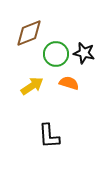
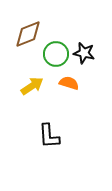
brown diamond: moved 1 px left, 1 px down
